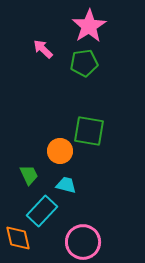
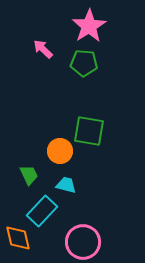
green pentagon: rotated 12 degrees clockwise
